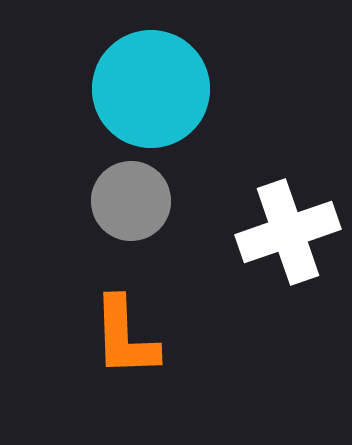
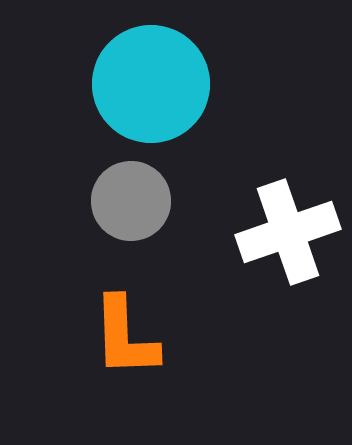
cyan circle: moved 5 px up
